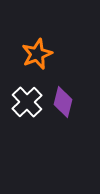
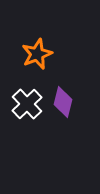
white cross: moved 2 px down
